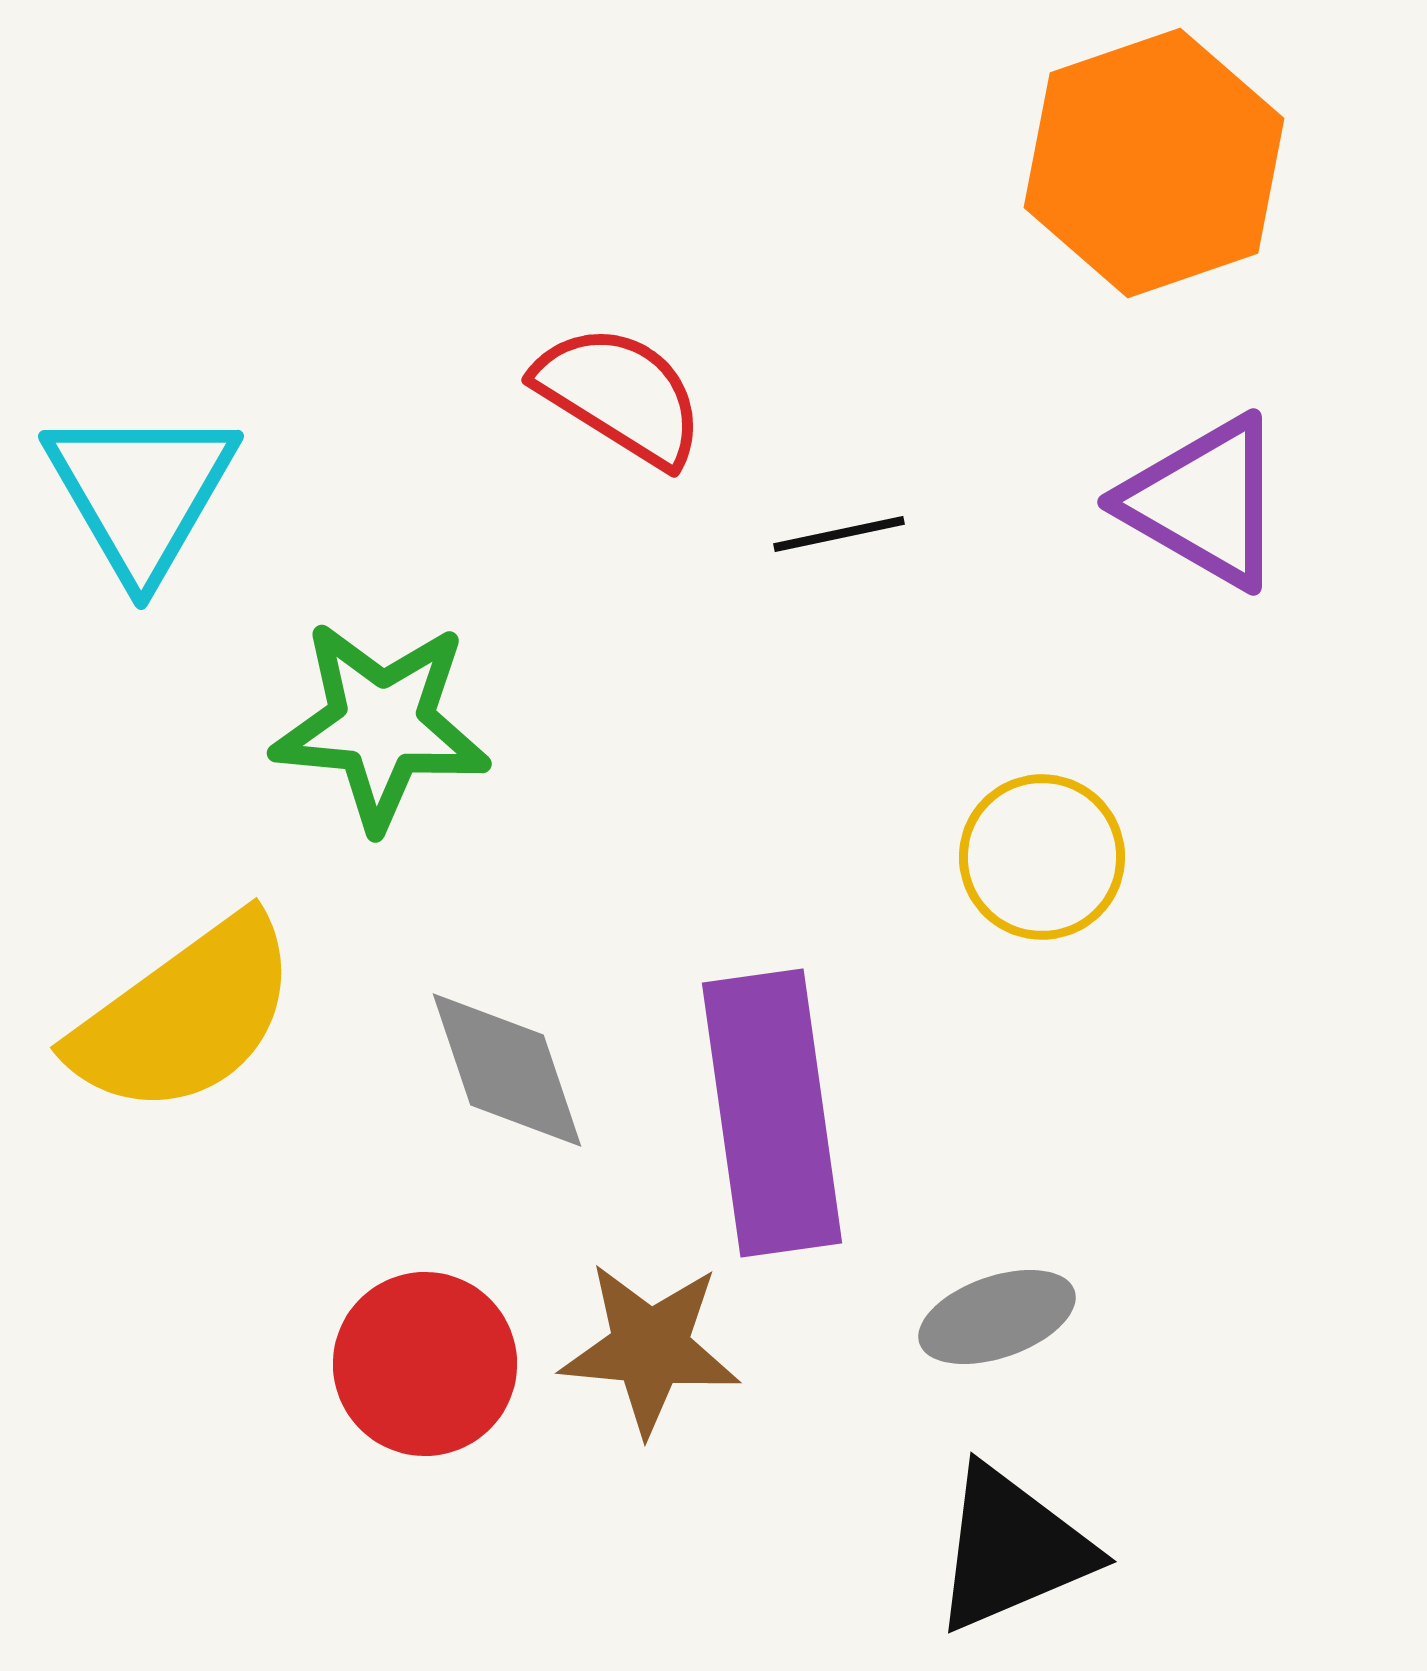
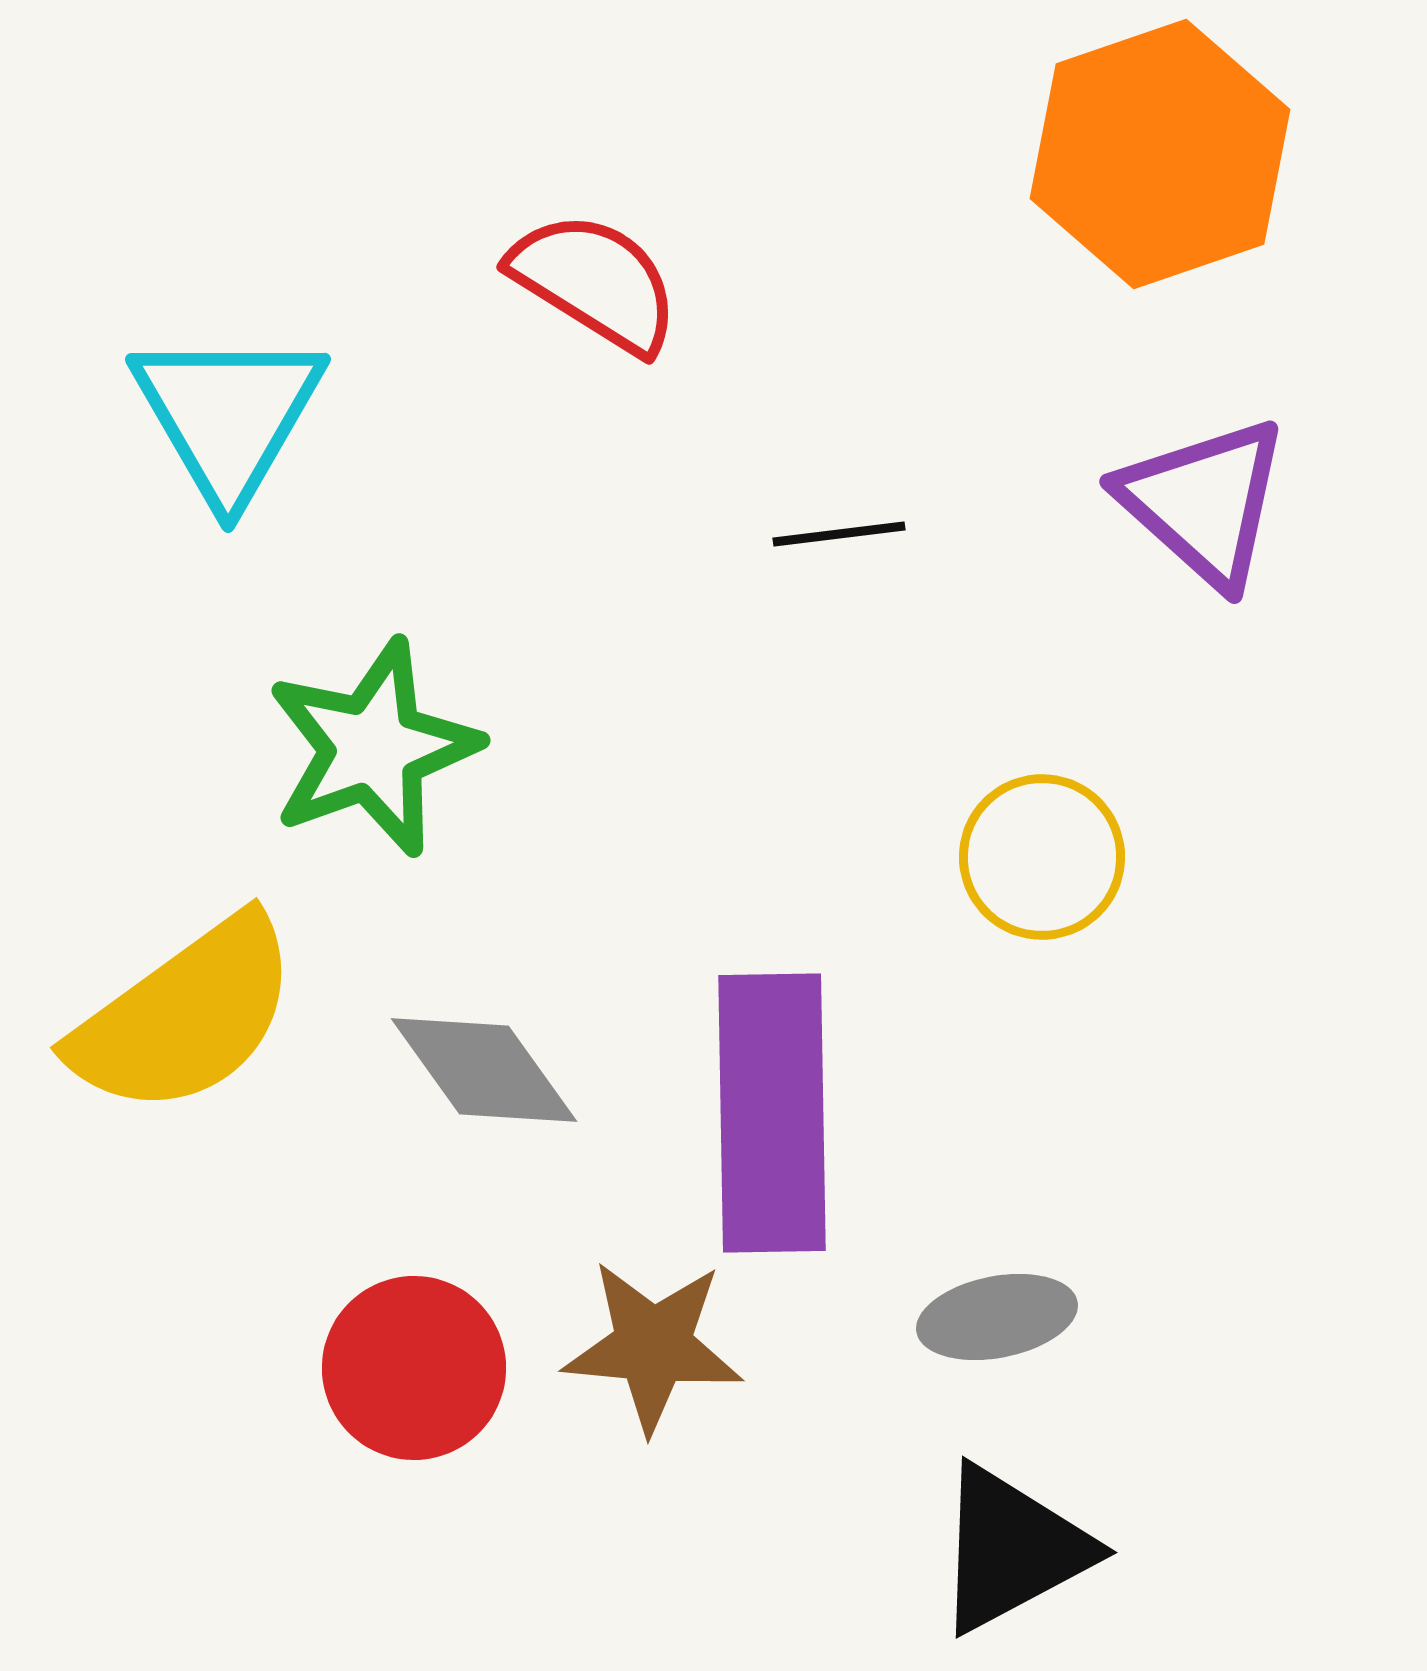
orange hexagon: moved 6 px right, 9 px up
red semicircle: moved 25 px left, 113 px up
cyan triangle: moved 87 px right, 77 px up
purple triangle: rotated 12 degrees clockwise
black line: rotated 5 degrees clockwise
green star: moved 8 px left, 23 px down; rotated 25 degrees counterclockwise
gray diamond: moved 23 px left; rotated 17 degrees counterclockwise
purple rectangle: rotated 7 degrees clockwise
gray ellipse: rotated 8 degrees clockwise
brown star: moved 3 px right, 2 px up
red circle: moved 11 px left, 4 px down
black triangle: rotated 5 degrees counterclockwise
